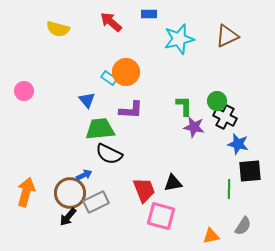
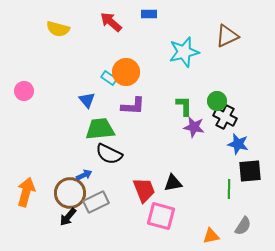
cyan star: moved 5 px right, 13 px down
purple L-shape: moved 2 px right, 4 px up
